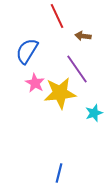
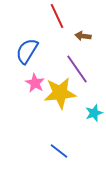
blue line: moved 22 px up; rotated 66 degrees counterclockwise
